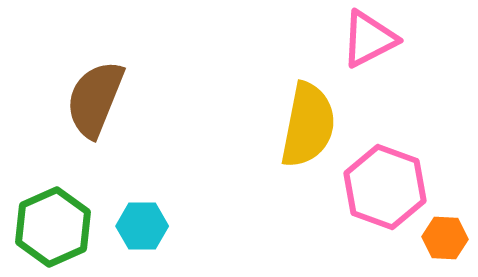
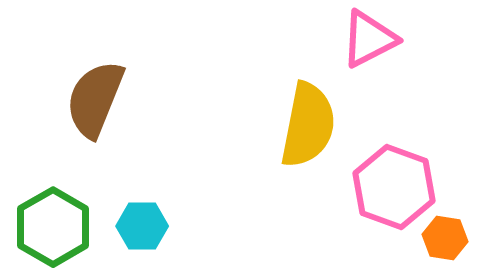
pink hexagon: moved 9 px right
green hexagon: rotated 6 degrees counterclockwise
orange hexagon: rotated 6 degrees clockwise
